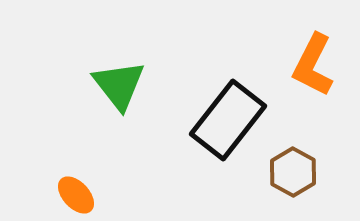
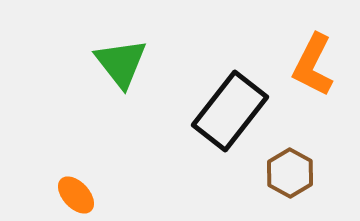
green triangle: moved 2 px right, 22 px up
black rectangle: moved 2 px right, 9 px up
brown hexagon: moved 3 px left, 1 px down
